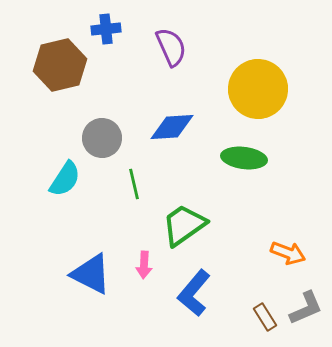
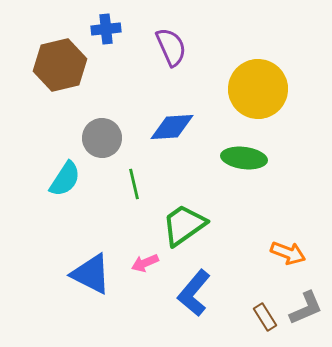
pink arrow: moved 1 px right, 2 px up; rotated 64 degrees clockwise
